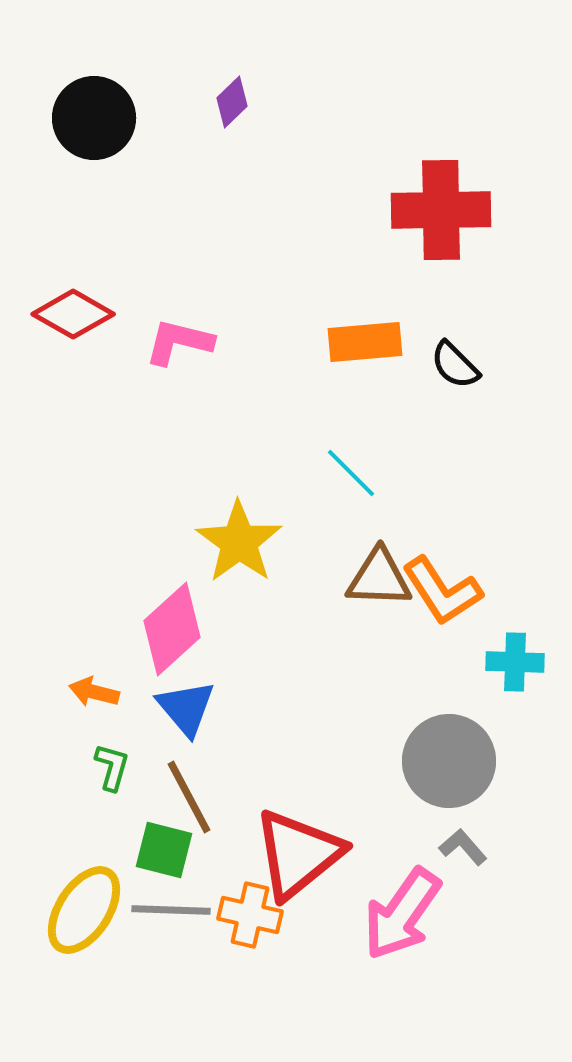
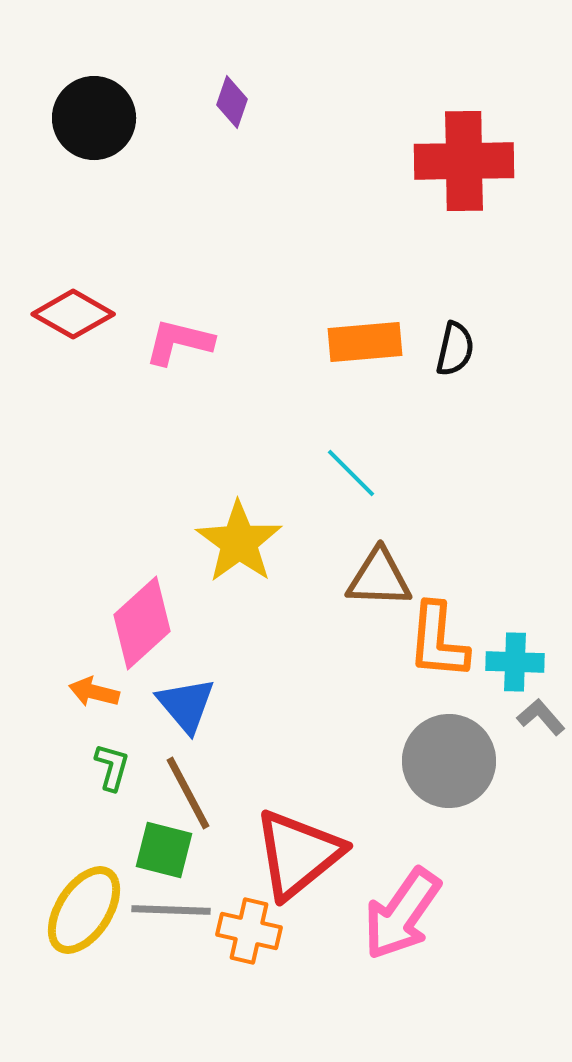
purple diamond: rotated 27 degrees counterclockwise
red cross: moved 23 px right, 49 px up
black semicircle: moved 16 px up; rotated 122 degrees counterclockwise
orange L-shape: moved 4 px left, 50 px down; rotated 38 degrees clockwise
pink diamond: moved 30 px left, 6 px up
blue triangle: moved 3 px up
brown line: moved 1 px left, 4 px up
gray L-shape: moved 78 px right, 130 px up
orange cross: moved 1 px left, 16 px down
